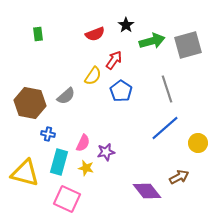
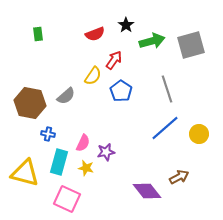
gray square: moved 3 px right
yellow circle: moved 1 px right, 9 px up
